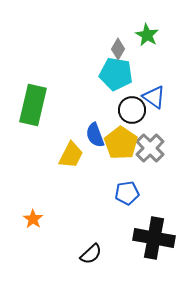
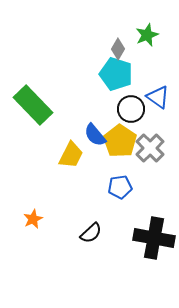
green star: rotated 20 degrees clockwise
cyan pentagon: rotated 8 degrees clockwise
blue triangle: moved 4 px right
green rectangle: rotated 57 degrees counterclockwise
black circle: moved 1 px left, 1 px up
blue semicircle: rotated 20 degrees counterclockwise
yellow pentagon: moved 1 px left, 2 px up
blue pentagon: moved 7 px left, 6 px up
orange star: rotated 12 degrees clockwise
black semicircle: moved 21 px up
